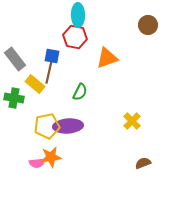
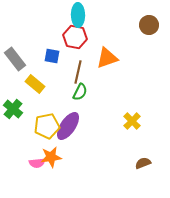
brown circle: moved 1 px right
brown line: moved 29 px right
green cross: moved 1 px left, 11 px down; rotated 30 degrees clockwise
purple ellipse: rotated 52 degrees counterclockwise
